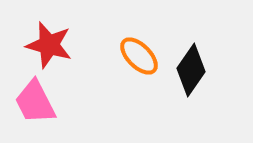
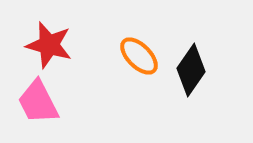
pink trapezoid: moved 3 px right
